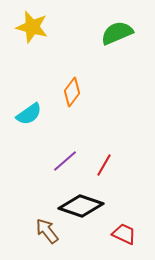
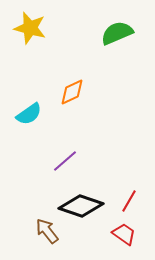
yellow star: moved 2 px left, 1 px down
orange diamond: rotated 28 degrees clockwise
red line: moved 25 px right, 36 px down
red trapezoid: rotated 10 degrees clockwise
